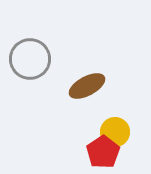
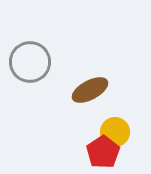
gray circle: moved 3 px down
brown ellipse: moved 3 px right, 4 px down
